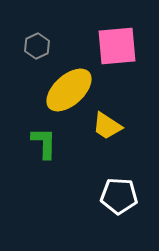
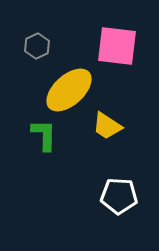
pink square: rotated 12 degrees clockwise
green L-shape: moved 8 px up
